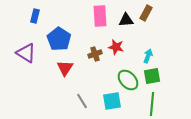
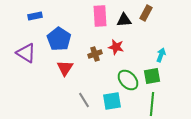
blue rectangle: rotated 64 degrees clockwise
black triangle: moved 2 px left
cyan arrow: moved 13 px right, 1 px up
gray line: moved 2 px right, 1 px up
